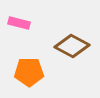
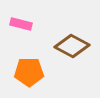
pink rectangle: moved 2 px right, 1 px down
